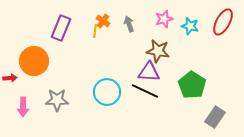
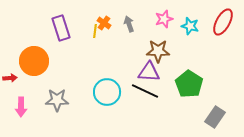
orange cross: moved 1 px right, 2 px down
purple rectangle: rotated 40 degrees counterclockwise
brown star: rotated 10 degrees counterclockwise
green pentagon: moved 3 px left, 1 px up
pink arrow: moved 2 px left
